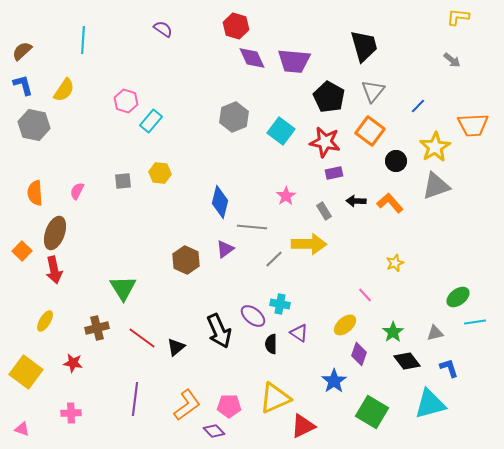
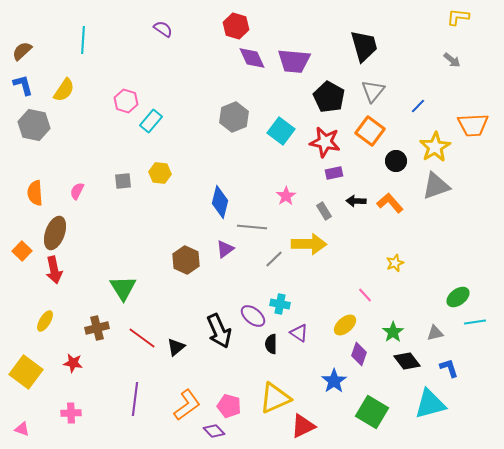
pink pentagon at (229, 406): rotated 15 degrees clockwise
